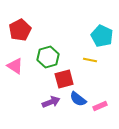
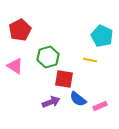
red square: rotated 24 degrees clockwise
